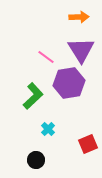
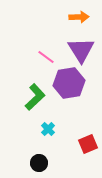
green L-shape: moved 2 px right, 1 px down
black circle: moved 3 px right, 3 px down
